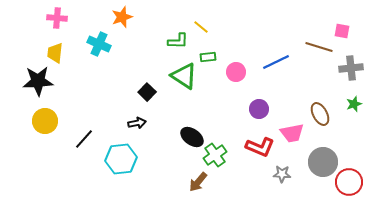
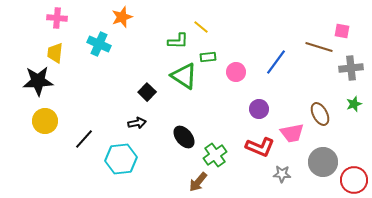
blue line: rotated 28 degrees counterclockwise
black ellipse: moved 8 px left; rotated 15 degrees clockwise
red circle: moved 5 px right, 2 px up
